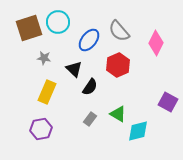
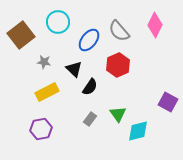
brown square: moved 8 px left, 7 px down; rotated 20 degrees counterclockwise
pink diamond: moved 1 px left, 18 px up
gray star: moved 4 px down
yellow rectangle: rotated 40 degrees clockwise
green triangle: rotated 24 degrees clockwise
